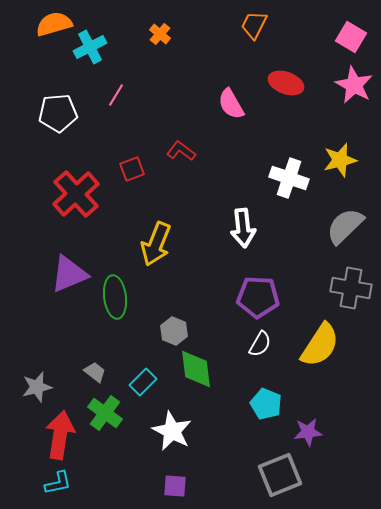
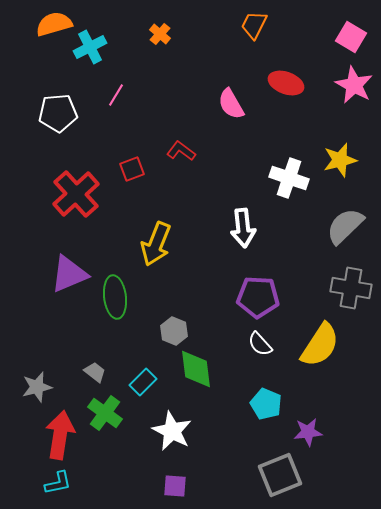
white semicircle: rotated 108 degrees clockwise
